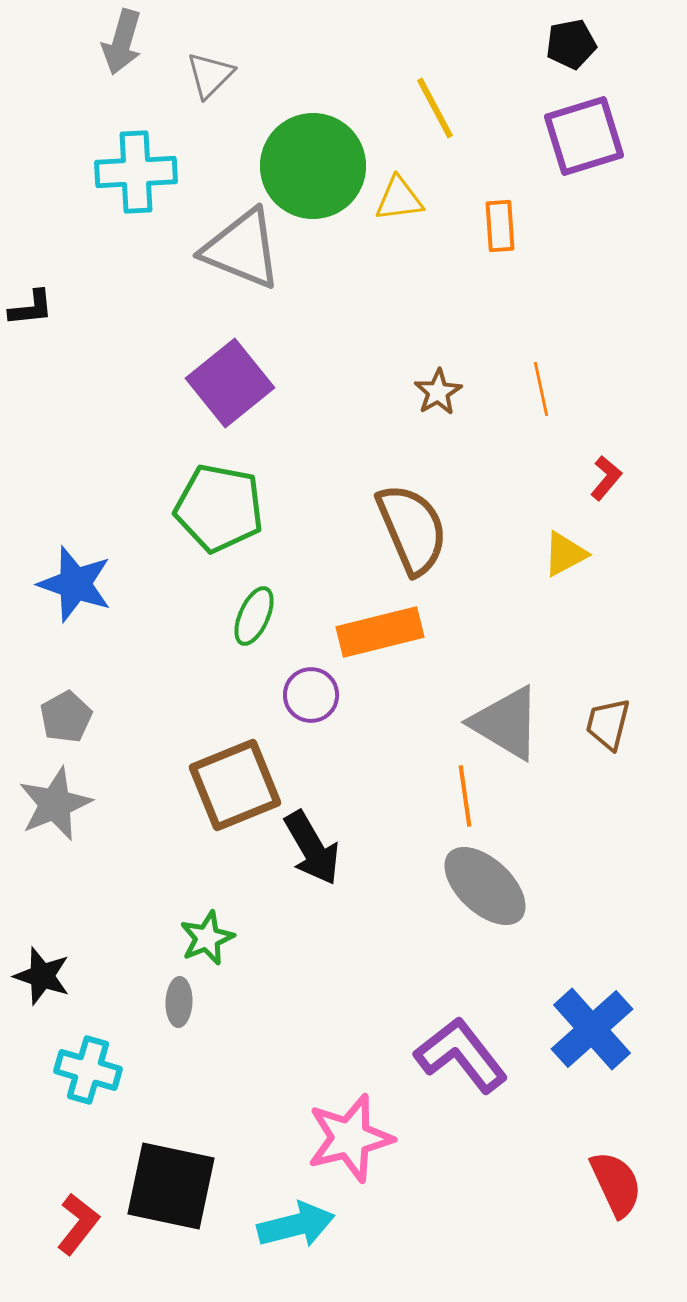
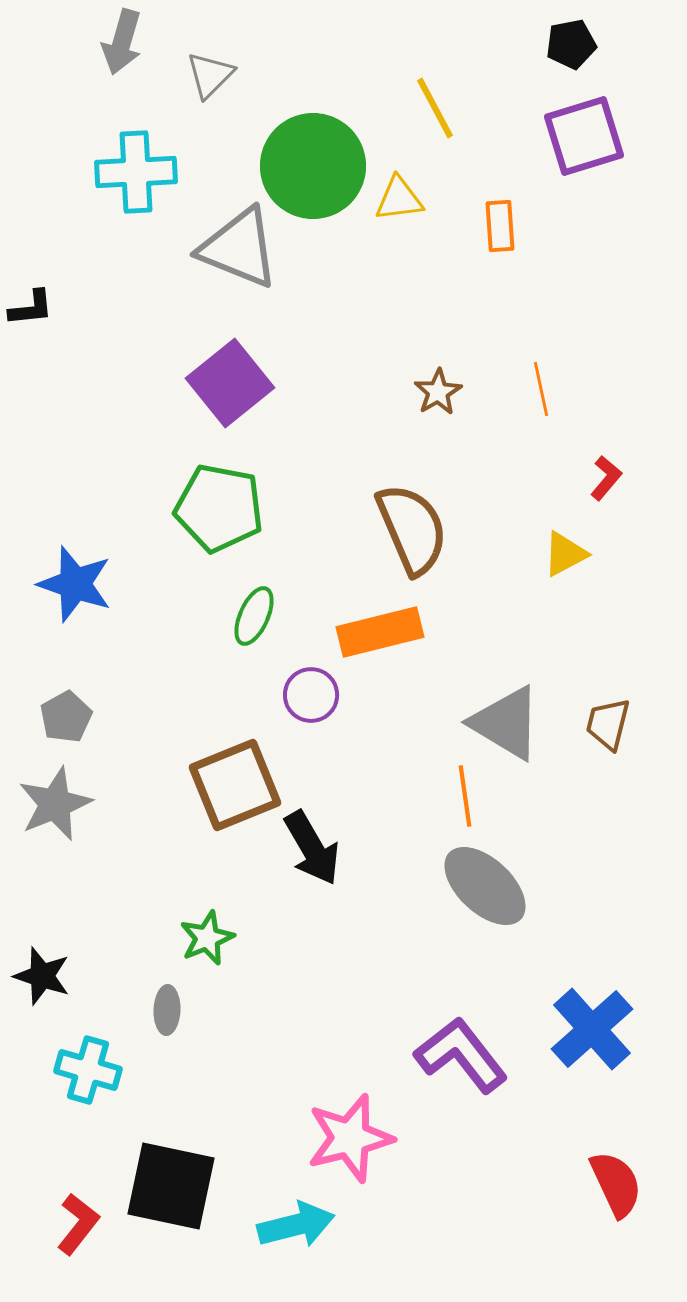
gray triangle at (242, 249): moved 3 px left, 1 px up
gray ellipse at (179, 1002): moved 12 px left, 8 px down
